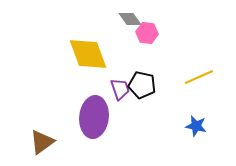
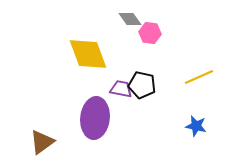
pink hexagon: moved 3 px right
purple trapezoid: moved 1 px right; rotated 60 degrees counterclockwise
purple ellipse: moved 1 px right, 1 px down
